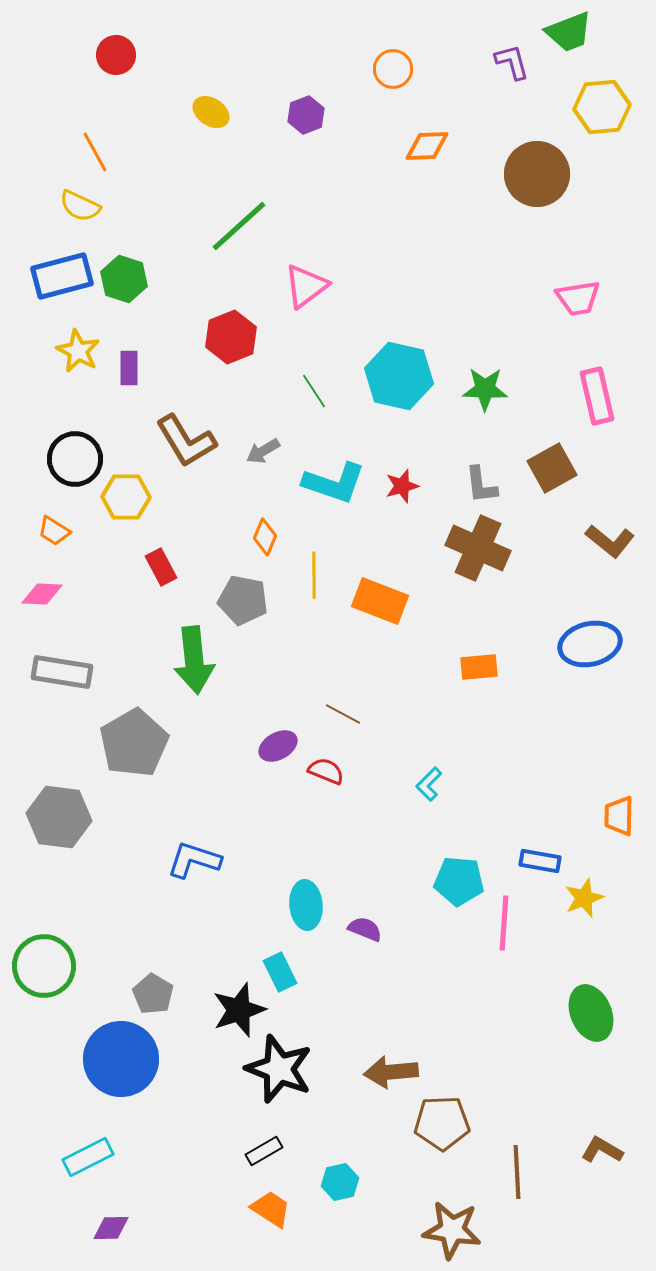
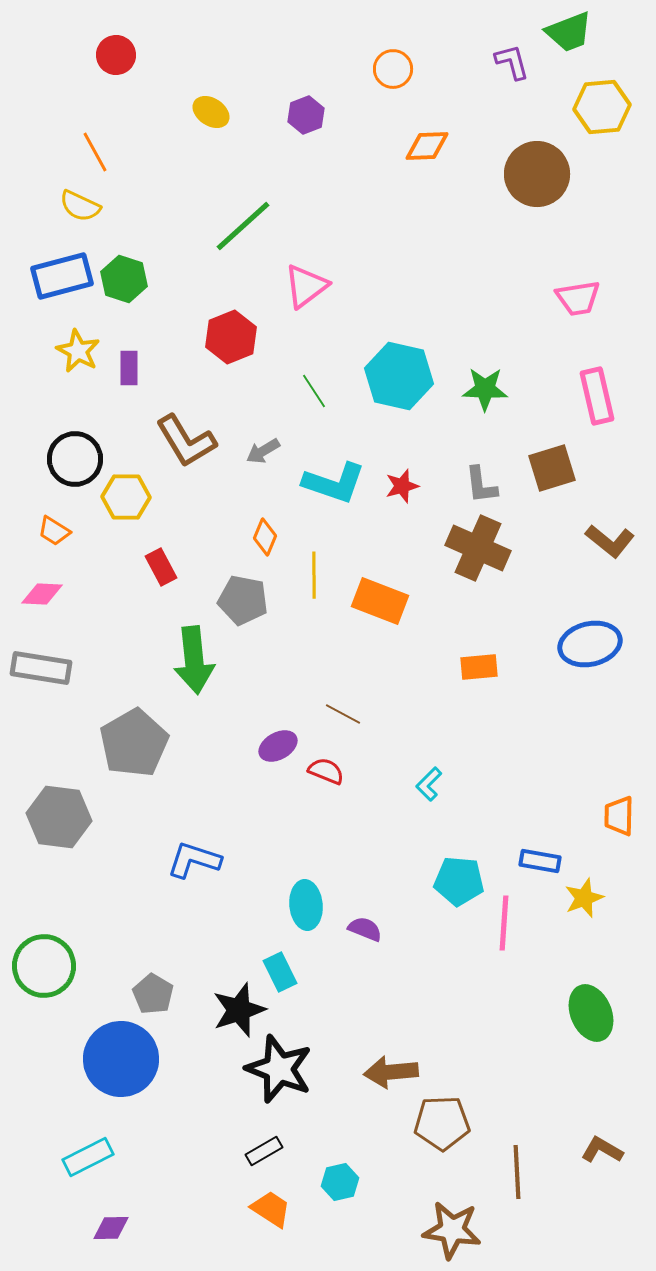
green line at (239, 226): moved 4 px right
brown square at (552, 468): rotated 12 degrees clockwise
gray rectangle at (62, 672): moved 21 px left, 4 px up
